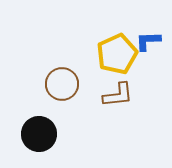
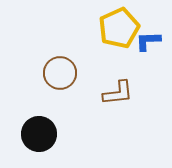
yellow pentagon: moved 2 px right, 26 px up
brown circle: moved 2 px left, 11 px up
brown L-shape: moved 2 px up
